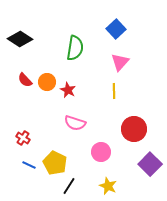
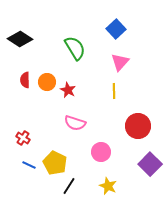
green semicircle: rotated 40 degrees counterclockwise
red semicircle: rotated 42 degrees clockwise
red circle: moved 4 px right, 3 px up
